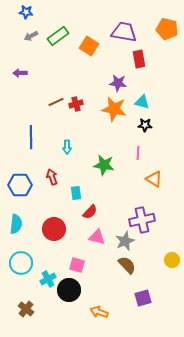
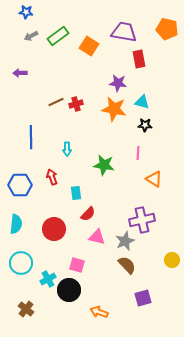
cyan arrow: moved 2 px down
red semicircle: moved 2 px left, 2 px down
